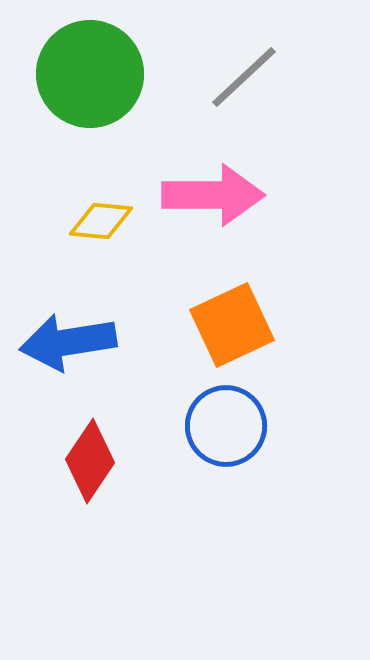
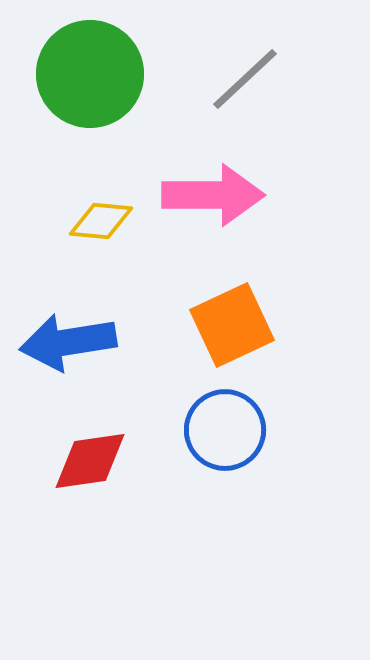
gray line: moved 1 px right, 2 px down
blue circle: moved 1 px left, 4 px down
red diamond: rotated 48 degrees clockwise
